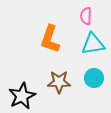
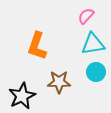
pink semicircle: rotated 42 degrees clockwise
orange L-shape: moved 13 px left, 7 px down
cyan circle: moved 2 px right, 6 px up
